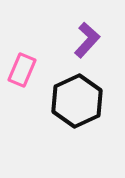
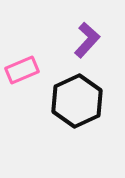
pink rectangle: rotated 44 degrees clockwise
